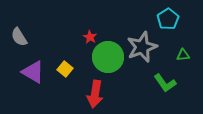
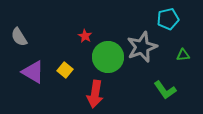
cyan pentagon: rotated 20 degrees clockwise
red star: moved 5 px left, 1 px up
yellow square: moved 1 px down
green L-shape: moved 7 px down
